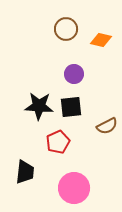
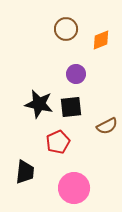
orange diamond: rotated 35 degrees counterclockwise
purple circle: moved 2 px right
black star: moved 2 px up; rotated 8 degrees clockwise
